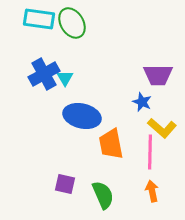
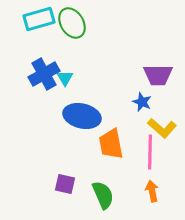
cyan rectangle: rotated 24 degrees counterclockwise
